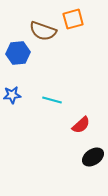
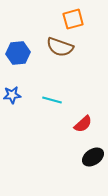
brown semicircle: moved 17 px right, 16 px down
red semicircle: moved 2 px right, 1 px up
